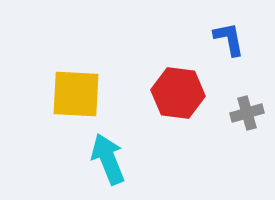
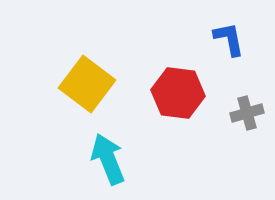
yellow square: moved 11 px right, 10 px up; rotated 34 degrees clockwise
